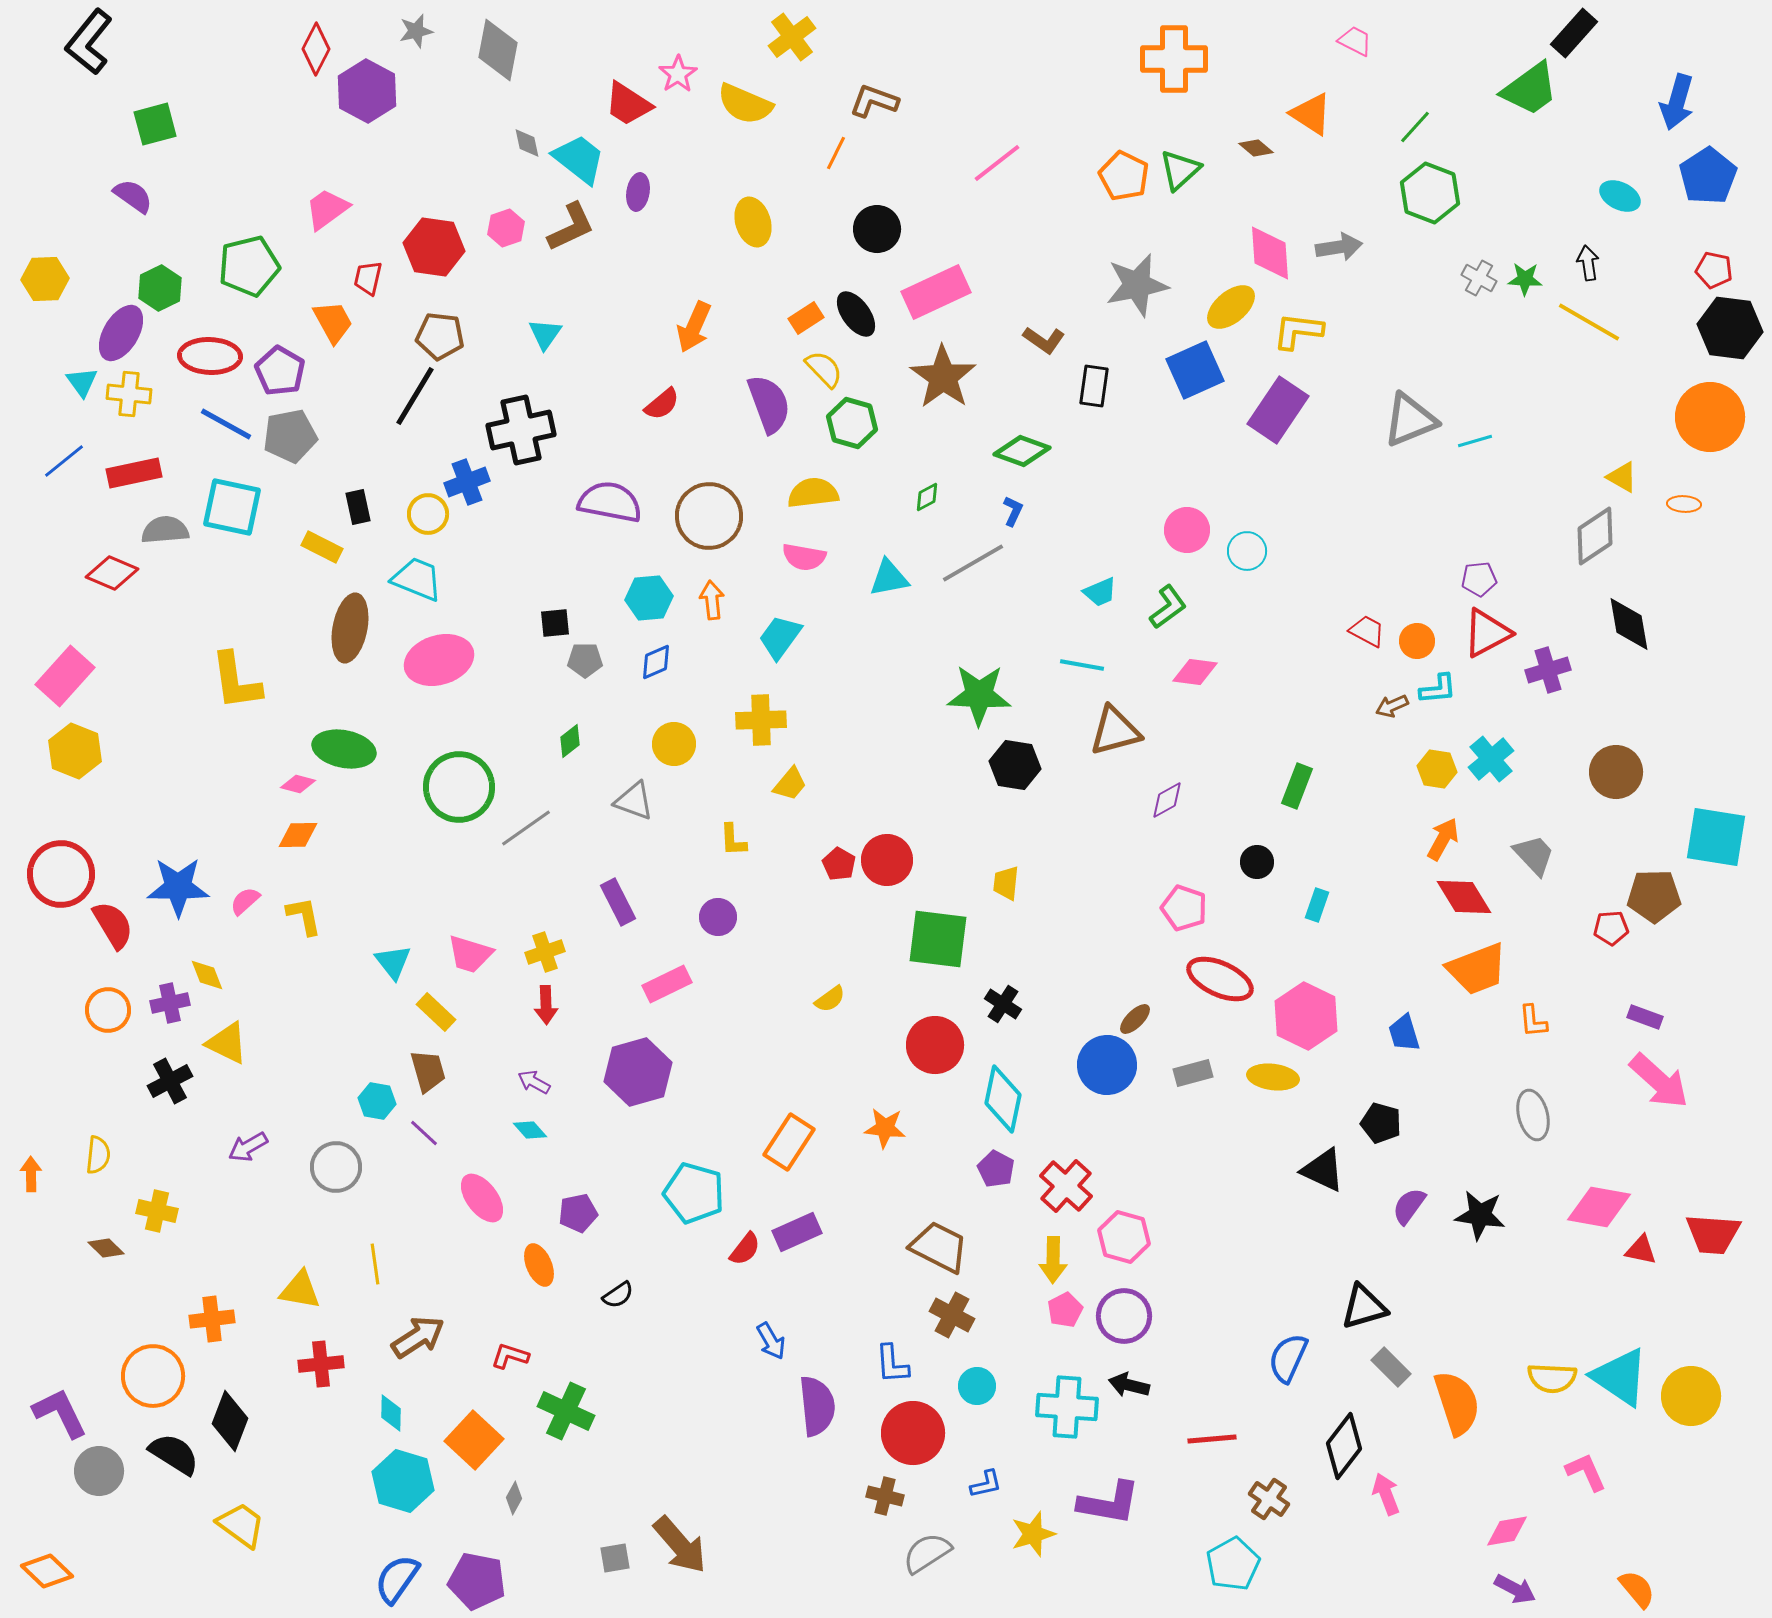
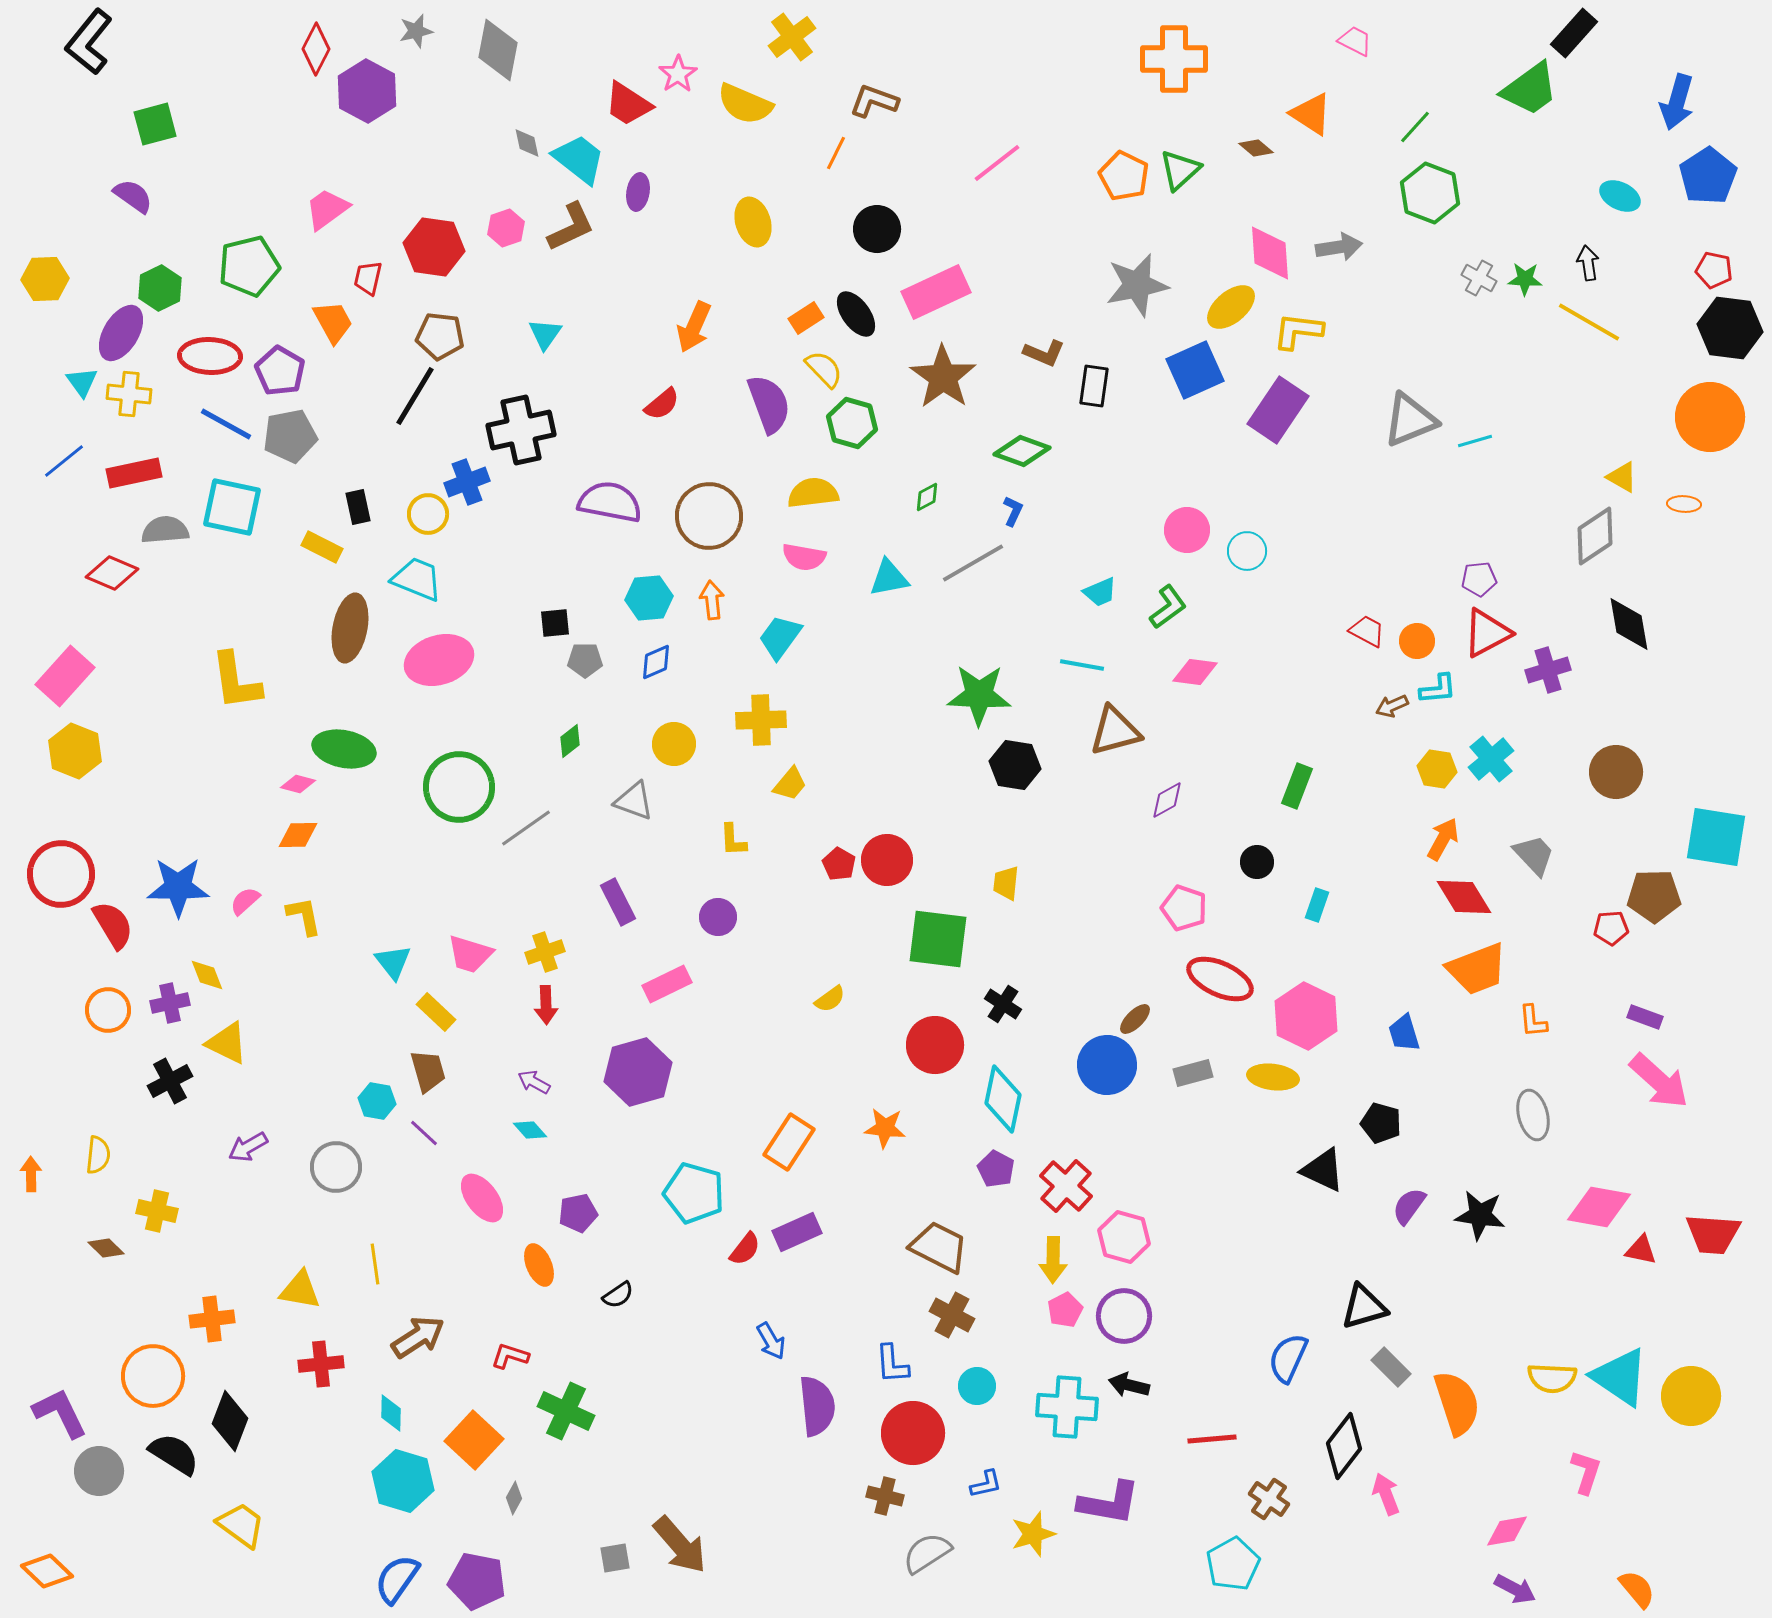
brown L-shape at (1044, 340): moved 13 px down; rotated 12 degrees counterclockwise
pink L-shape at (1586, 1472): rotated 42 degrees clockwise
